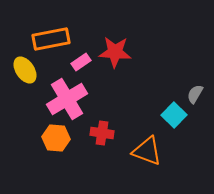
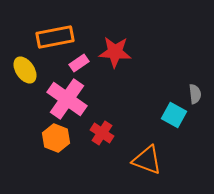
orange rectangle: moved 4 px right, 2 px up
pink rectangle: moved 2 px left, 1 px down
gray semicircle: rotated 144 degrees clockwise
pink cross: rotated 24 degrees counterclockwise
cyan square: rotated 15 degrees counterclockwise
red cross: rotated 25 degrees clockwise
orange hexagon: rotated 16 degrees clockwise
orange triangle: moved 9 px down
